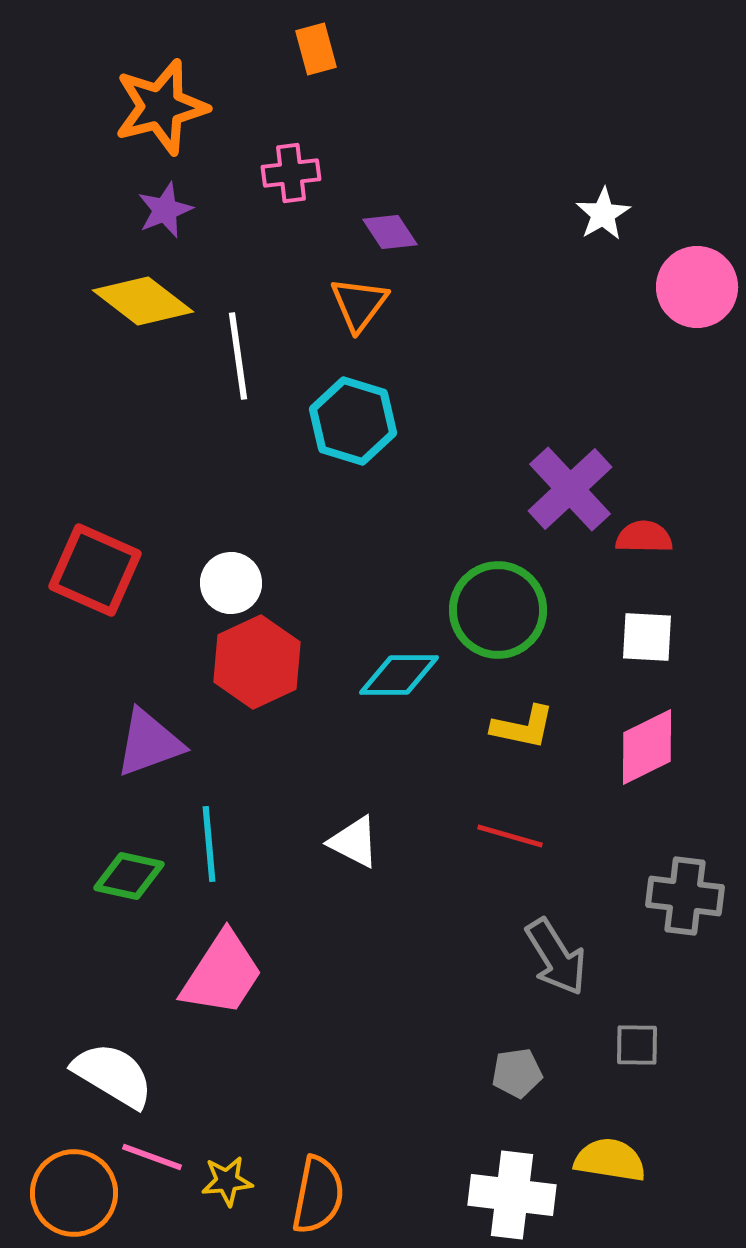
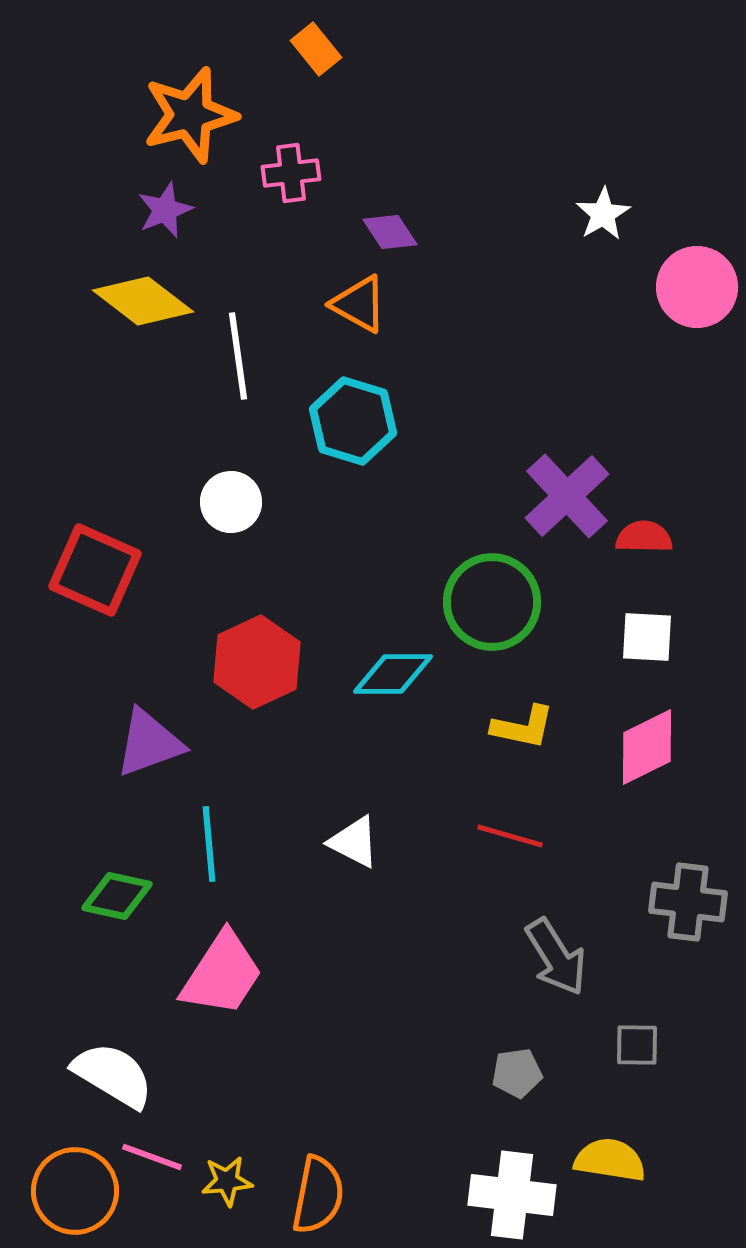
orange rectangle: rotated 24 degrees counterclockwise
orange star: moved 29 px right, 8 px down
orange triangle: rotated 38 degrees counterclockwise
purple cross: moved 3 px left, 7 px down
white circle: moved 81 px up
green circle: moved 6 px left, 8 px up
cyan diamond: moved 6 px left, 1 px up
green diamond: moved 12 px left, 20 px down
gray cross: moved 3 px right, 6 px down
orange circle: moved 1 px right, 2 px up
